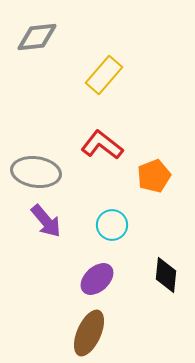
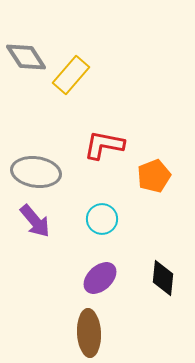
gray diamond: moved 11 px left, 20 px down; rotated 63 degrees clockwise
yellow rectangle: moved 33 px left
red L-shape: moved 2 px right; rotated 27 degrees counterclockwise
purple arrow: moved 11 px left
cyan circle: moved 10 px left, 6 px up
black diamond: moved 3 px left, 3 px down
purple ellipse: moved 3 px right, 1 px up
brown ellipse: rotated 27 degrees counterclockwise
